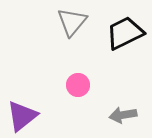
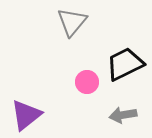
black trapezoid: moved 31 px down
pink circle: moved 9 px right, 3 px up
purple triangle: moved 4 px right, 1 px up
